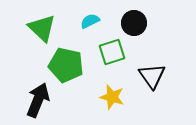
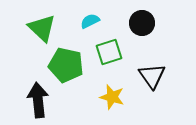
black circle: moved 8 px right
green square: moved 3 px left
black arrow: rotated 28 degrees counterclockwise
